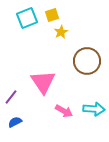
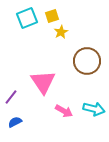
yellow square: moved 1 px down
cyan arrow: rotated 10 degrees clockwise
